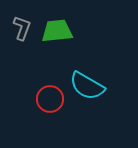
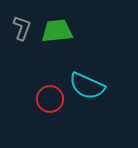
cyan semicircle: rotated 6 degrees counterclockwise
